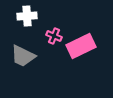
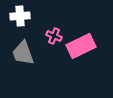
white cross: moved 7 px left
gray trapezoid: moved 3 px up; rotated 44 degrees clockwise
